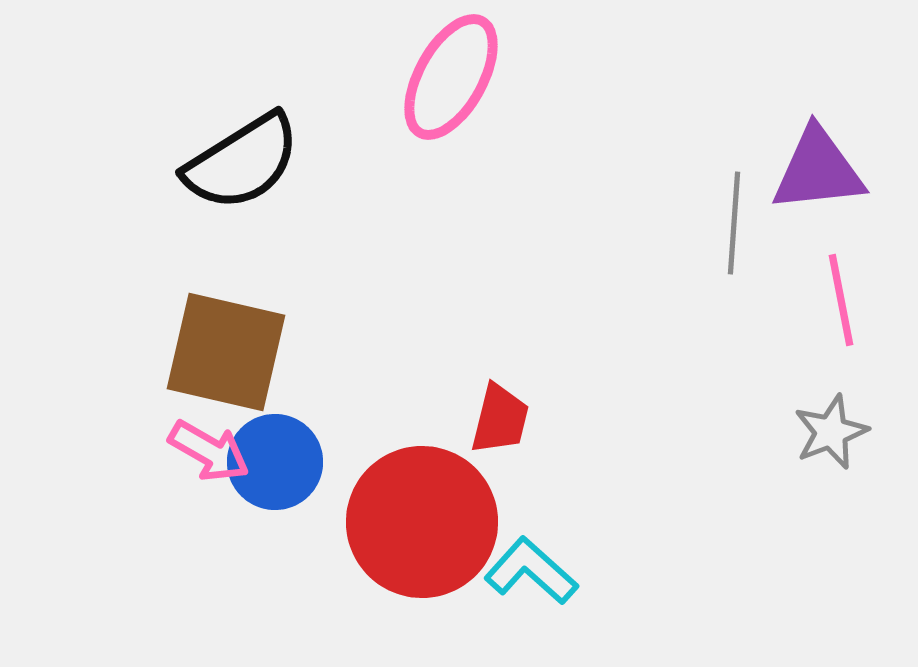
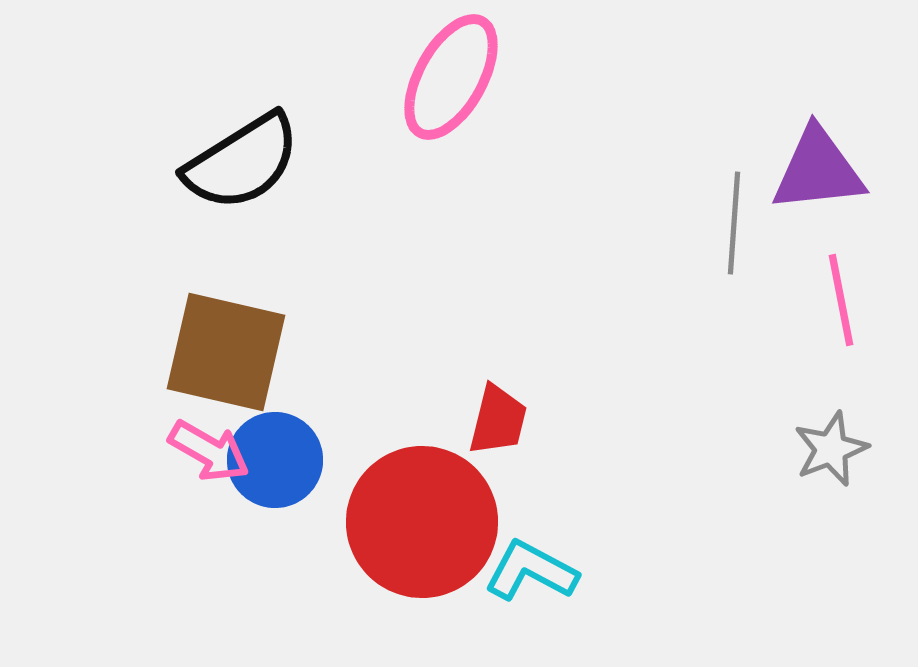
red trapezoid: moved 2 px left, 1 px down
gray star: moved 17 px down
blue circle: moved 2 px up
cyan L-shape: rotated 14 degrees counterclockwise
